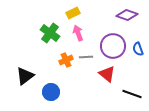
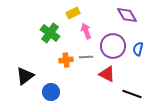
purple diamond: rotated 40 degrees clockwise
pink arrow: moved 8 px right, 2 px up
blue semicircle: rotated 32 degrees clockwise
orange cross: rotated 16 degrees clockwise
red triangle: rotated 12 degrees counterclockwise
